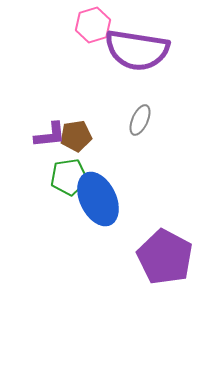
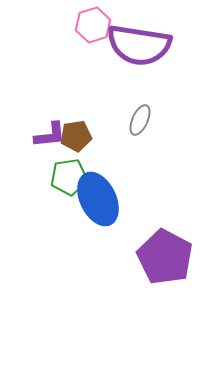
purple semicircle: moved 2 px right, 5 px up
